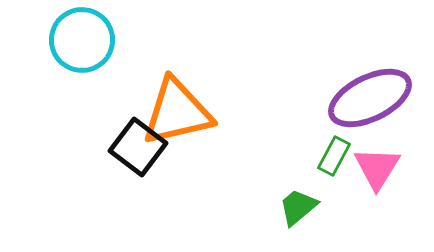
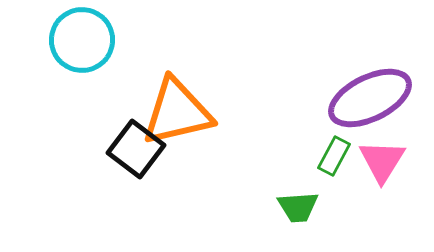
black square: moved 2 px left, 2 px down
pink triangle: moved 5 px right, 7 px up
green trapezoid: rotated 144 degrees counterclockwise
